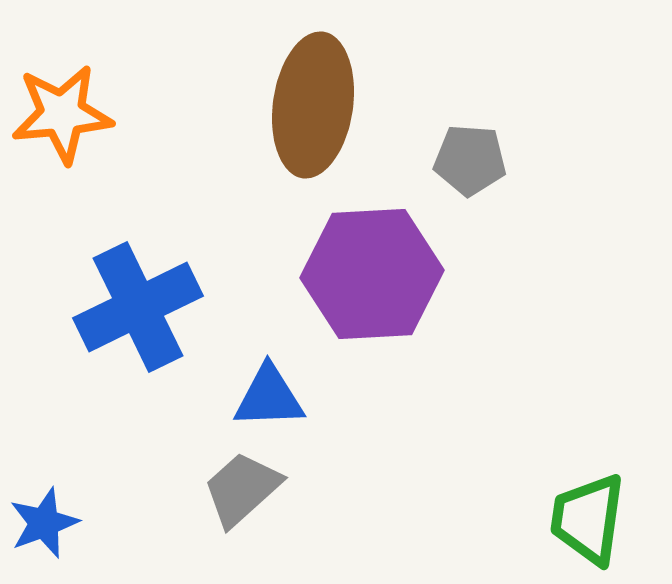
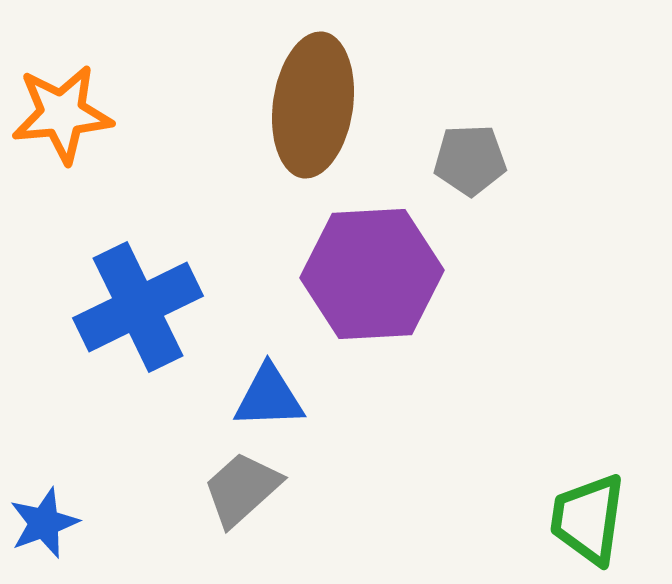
gray pentagon: rotated 6 degrees counterclockwise
